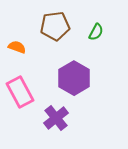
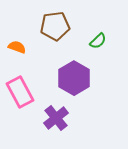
green semicircle: moved 2 px right, 9 px down; rotated 18 degrees clockwise
